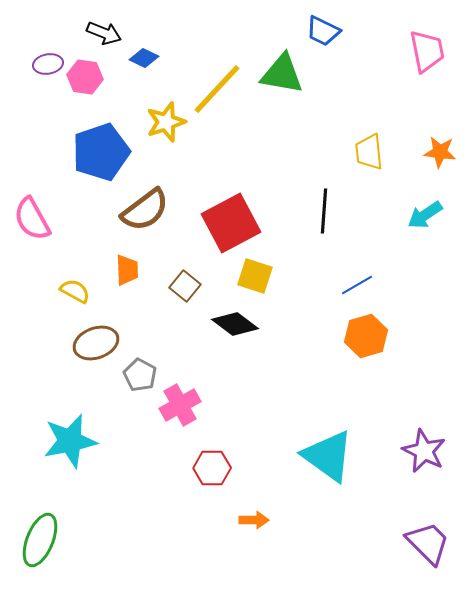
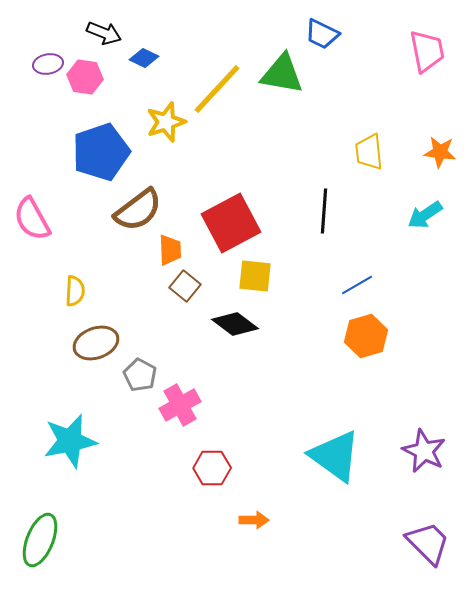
blue trapezoid: moved 1 px left, 3 px down
brown semicircle: moved 7 px left
orange trapezoid: moved 43 px right, 20 px up
yellow square: rotated 12 degrees counterclockwise
yellow semicircle: rotated 64 degrees clockwise
cyan triangle: moved 7 px right
